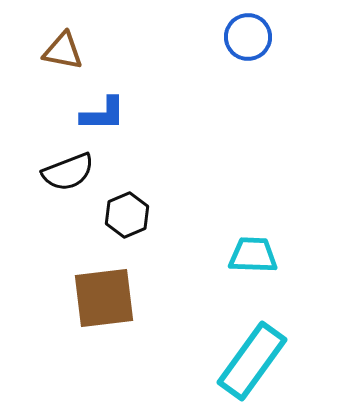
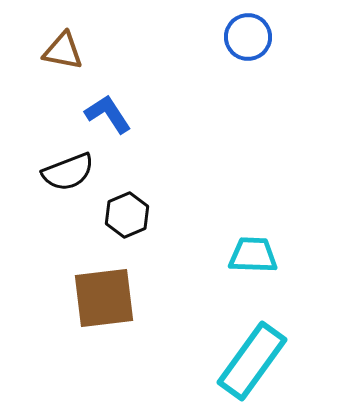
blue L-shape: moved 5 px right; rotated 123 degrees counterclockwise
